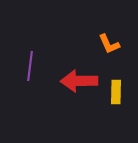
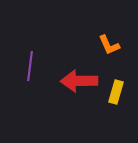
orange L-shape: moved 1 px down
yellow rectangle: rotated 15 degrees clockwise
